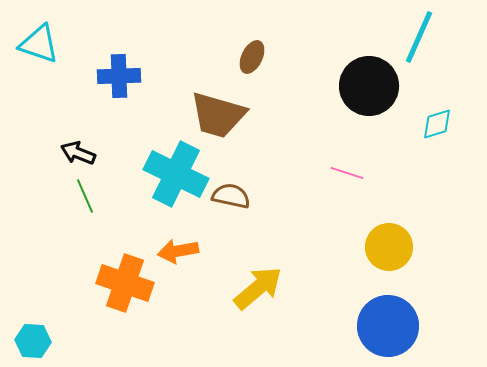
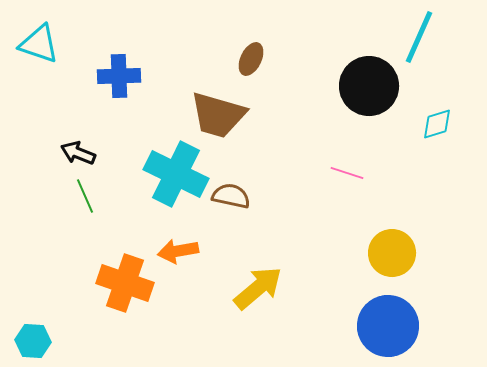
brown ellipse: moved 1 px left, 2 px down
yellow circle: moved 3 px right, 6 px down
